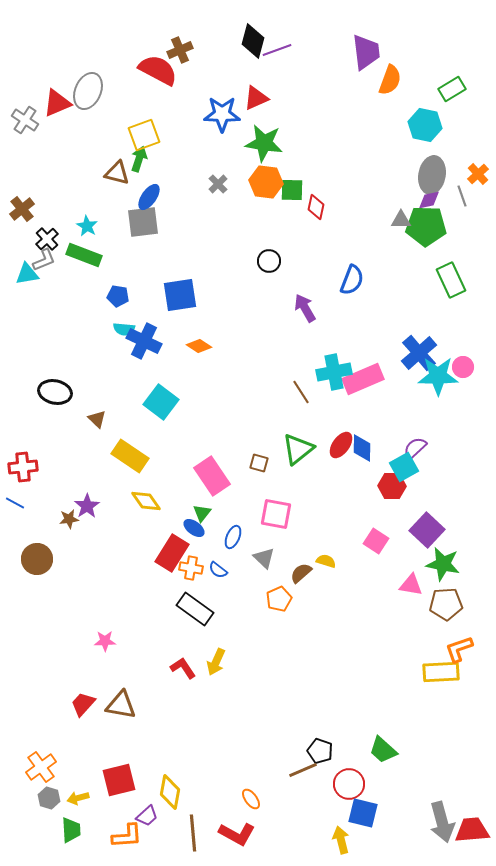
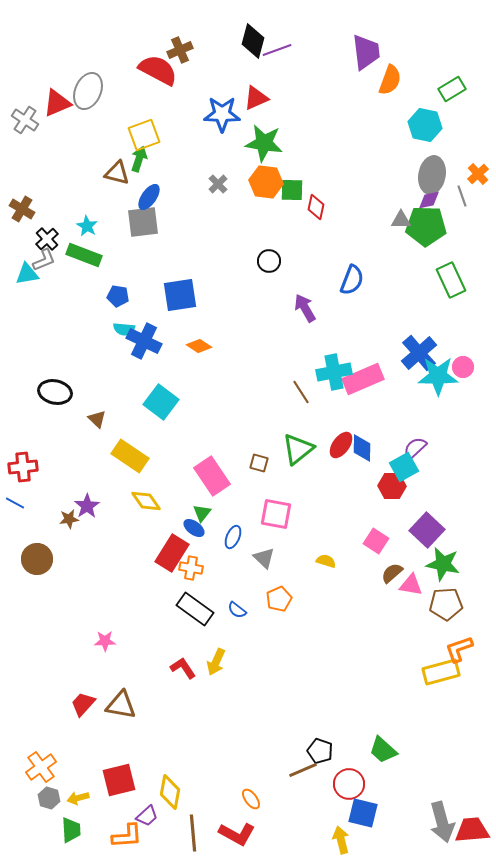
brown cross at (22, 209): rotated 20 degrees counterclockwise
blue semicircle at (218, 570): moved 19 px right, 40 px down
brown semicircle at (301, 573): moved 91 px right
yellow rectangle at (441, 672): rotated 12 degrees counterclockwise
